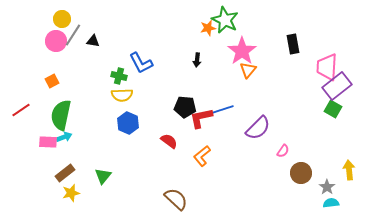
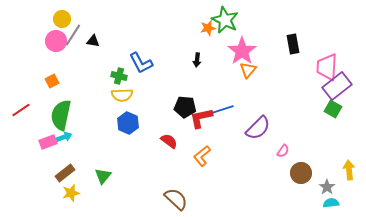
pink rectangle: rotated 24 degrees counterclockwise
